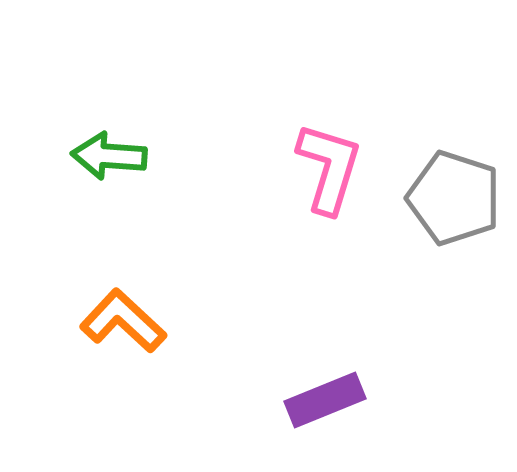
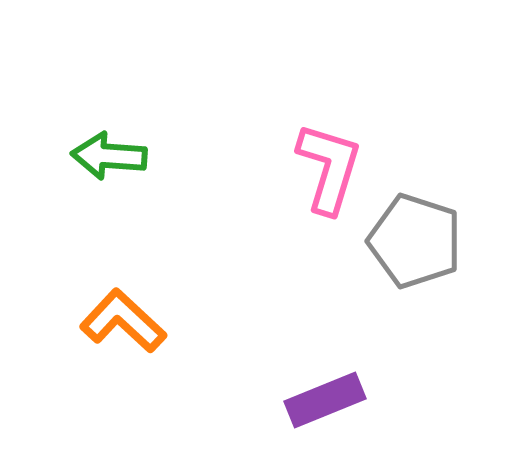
gray pentagon: moved 39 px left, 43 px down
